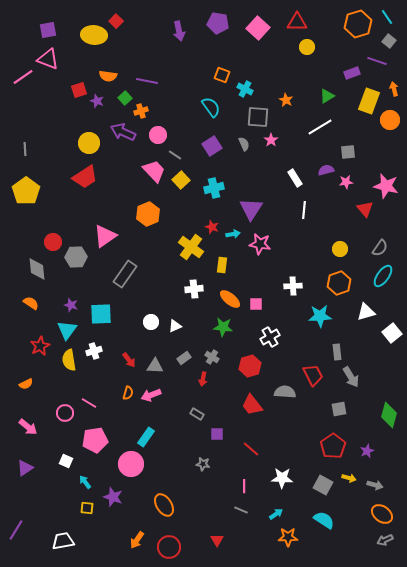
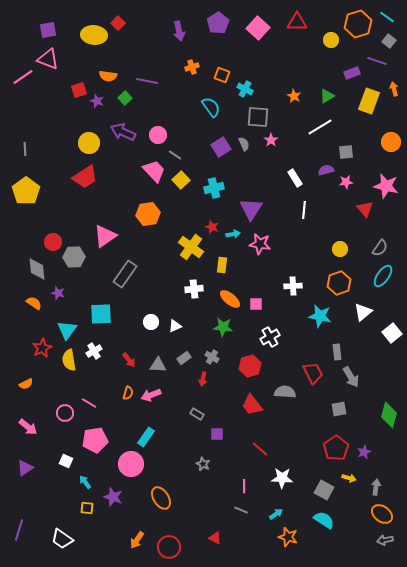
cyan line at (387, 17): rotated 21 degrees counterclockwise
red square at (116, 21): moved 2 px right, 2 px down
purple pentagon at (218, 23): rotated 30 degrees clockwise
yellow circle at (307, 47): moved 24 px right, 7 px up
orange star at (286, 100): moved 8 px right, 4 px up
orange cross at (141, 111): moved 51 px right, 44 px up
orange circle at (390, 120): moved 1 px right, 22 px down
purple square at (212, 146): moved 9 px right, 1 px down
gray square at (348, 152): moved 2 px left
orange hexagon at (148, 214): rotated 15 degrees clockwise
gray hexagon at (76, 257): moved 2 px left
orange semicircle at (31, 303): moved 3 px right
purple star at (71, 305): moved 13 px left, 12 px up
white triangle at (366, 312): moved 3 px left; rotated 24 degrees counterclockwise
cyan star at (320, 316): rotated 15 degrees clockwise
red star at (40, 346): moved 2 px right, 2 px down
white cross at (94, 351): rotated 14 degrees counterclockwise
gray triangle at (155, 366): moved 3 px right, 1 px up
red trapezoid at (313, 375): moved 2 px up
red pentagon at (333, 446): moved 3 px right, 2 px down
red line at (251, 449): moved 9 px right
purple star at (367, 451): moved 3 px left, 1 px down
gray star at (203, 464): rotated 16 degrees clockwise
gray square at (323, 485): moved 1 px right, 5 px down
gray arrow at (375, 485): moved 1 px right, 2 px down; rotated 98 degrees counterclockwise
orange ellipse at (164, 505): moved 3 px left, 7 px up
purple line at (16, 530): moved 3 px right; rotated 15 degrees counterclockwise
orange star at (288, 537): rotated 18 degrees clockwise
red triangle at (217, 540): moved 2 px left, 2 px up; rotated 32 degrees counterclockwise
gray arrow at (385, 540): rotated 14 degrees clockwise
white trapezoid at (63, 541): moved 1 px left, 2 px up; rotated 135 degrees counterclockwise
